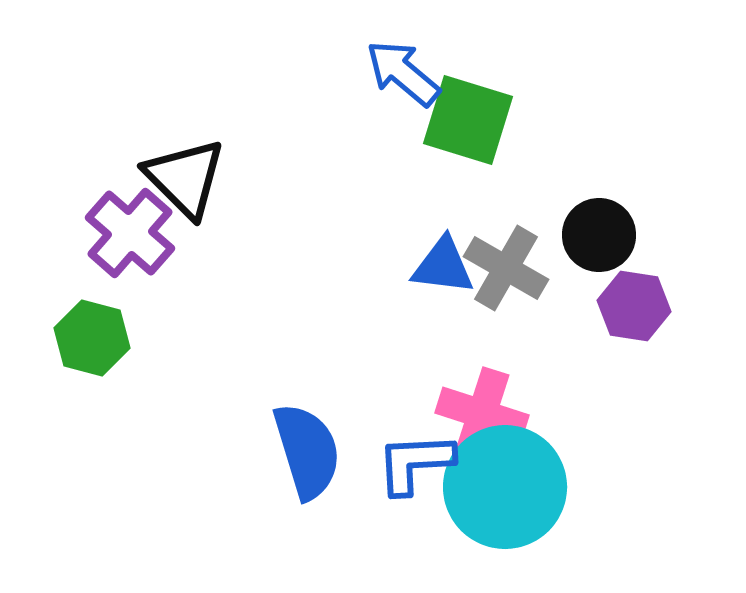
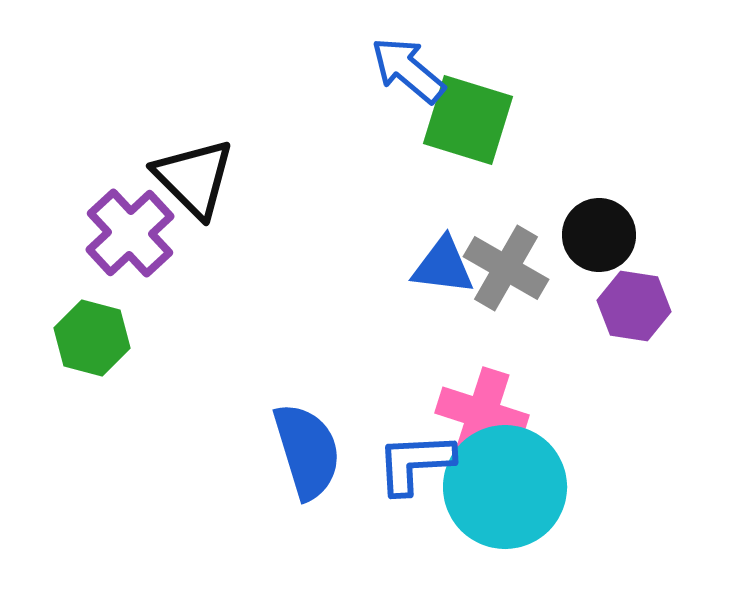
blue arrow: moved 5 px right, 3 px up
black triangle: moved 9 px right
purple cross: rotated 6 degrees clockwise
